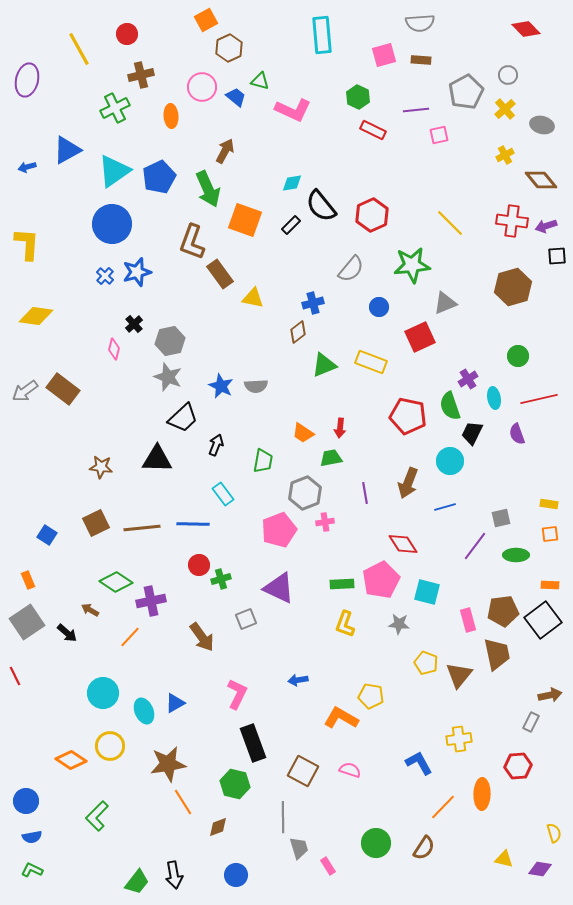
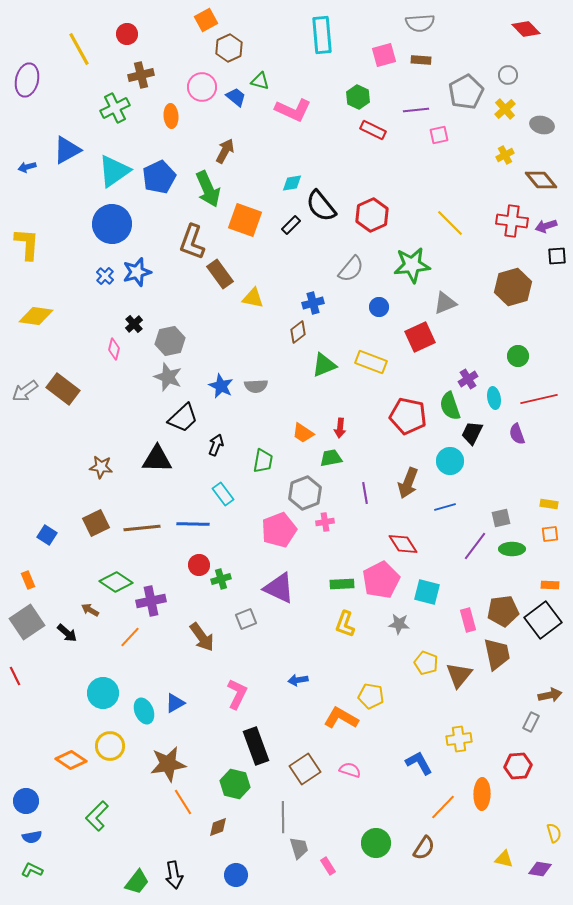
green ellipse at (516, 555): moved 4 px left, 6 px up
black rectangle at (253, 743): moved 3 px right, 3 px down
brown square at (303, 771): moved 2 px right, 2 px up; rotated 28 degrees clockwise
